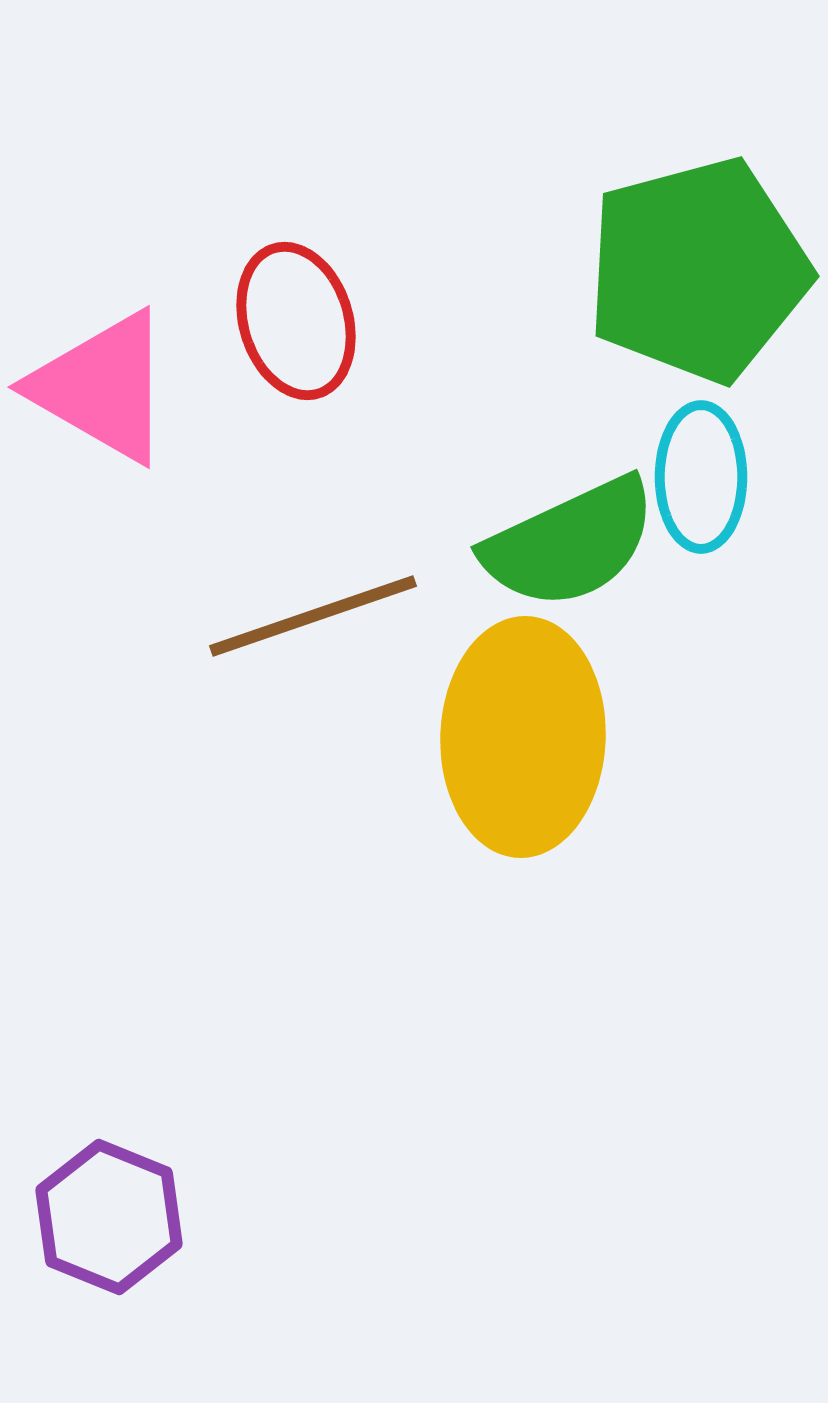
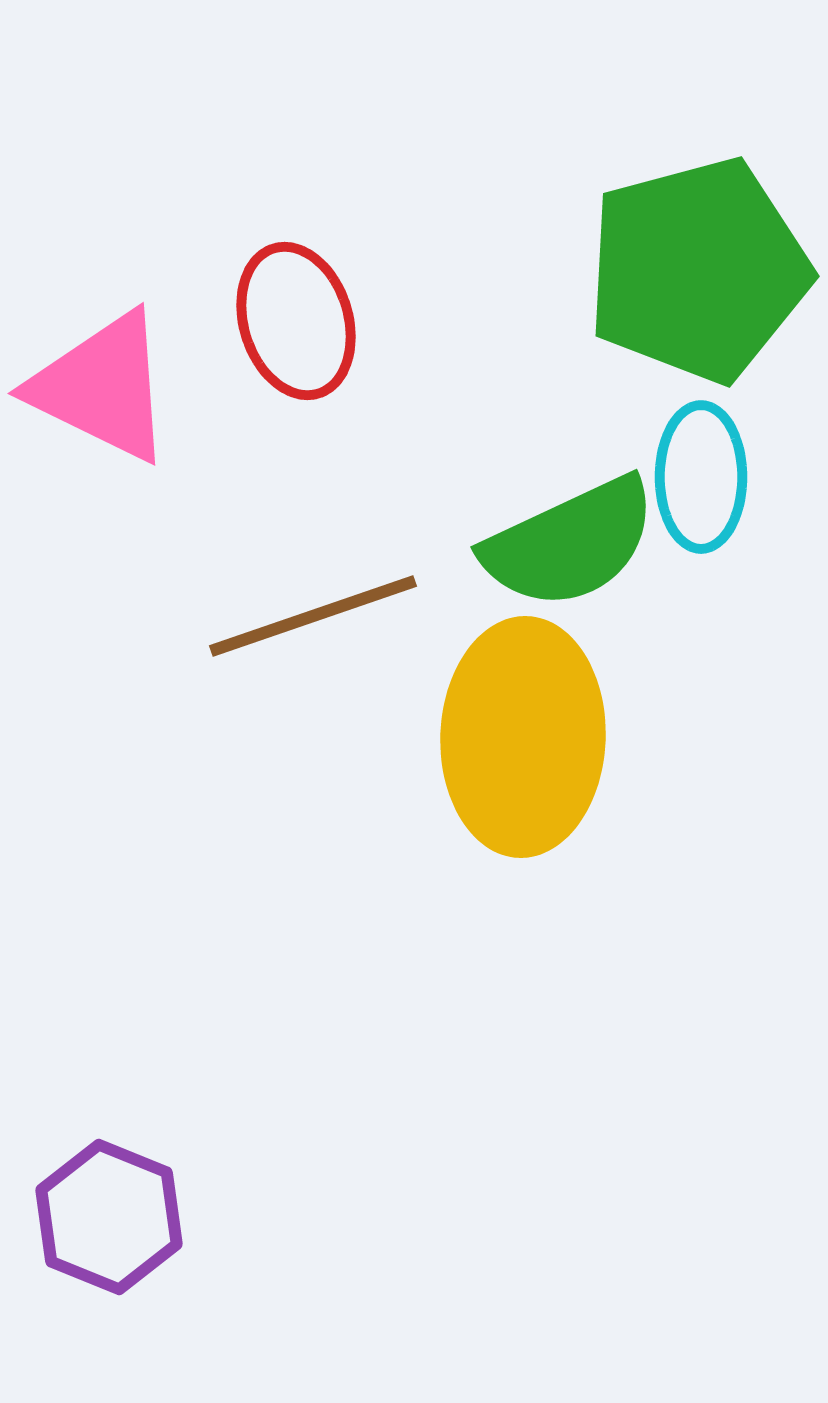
pink triangle: rotated 4 degrees counterclockwise
